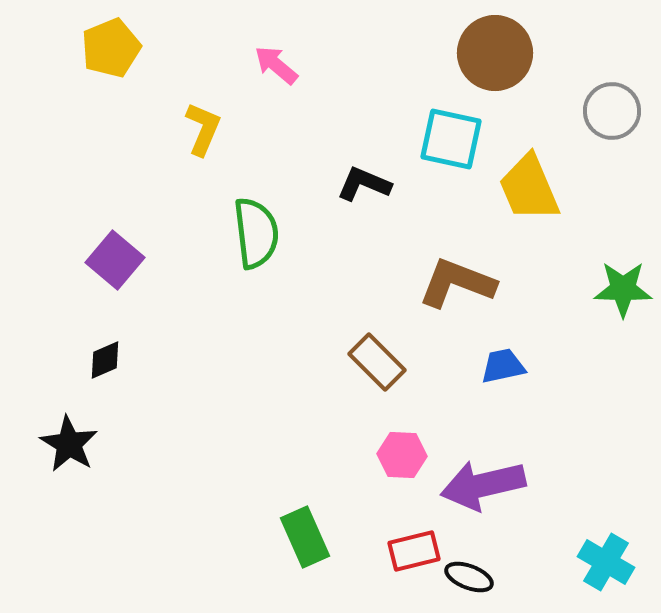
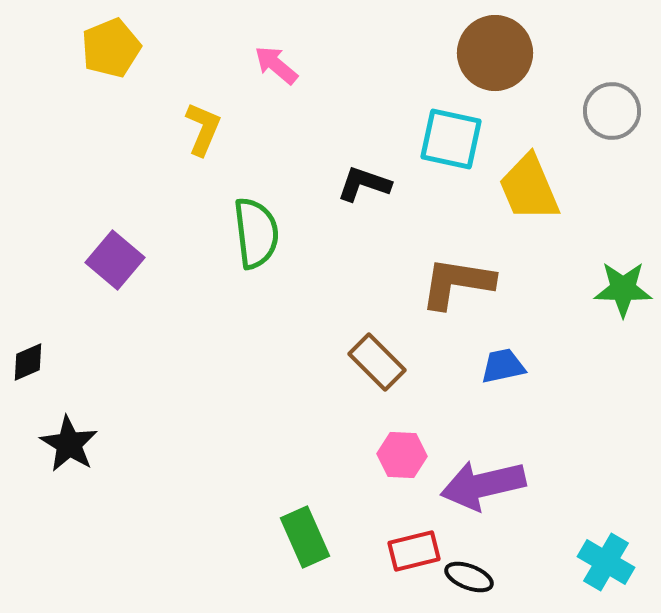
black L-shape: rotated 4 degrees counterclockwise
brown L-shape: rotated 12 degrees counterclockwise
black diamond: moved 77 px left, 2 px down
